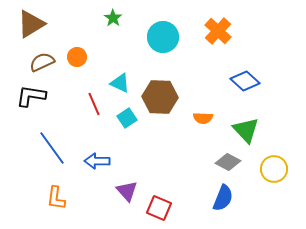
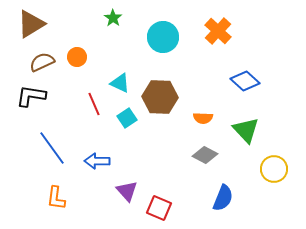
gray diamond: moved 23 px left, 7 px up
